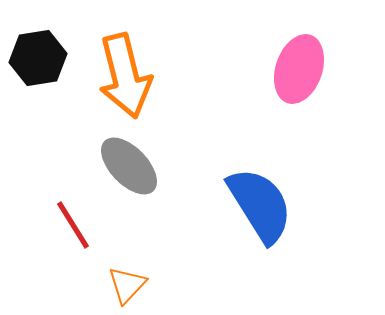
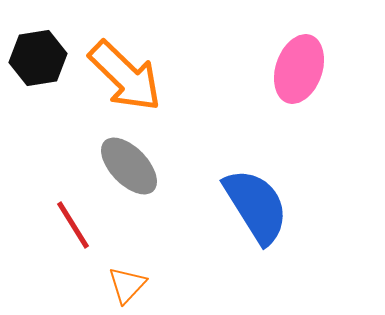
orange arrow: rotated 32 degrees counterclockwise
blue semicircle: moved 4 px left, 1 px down
